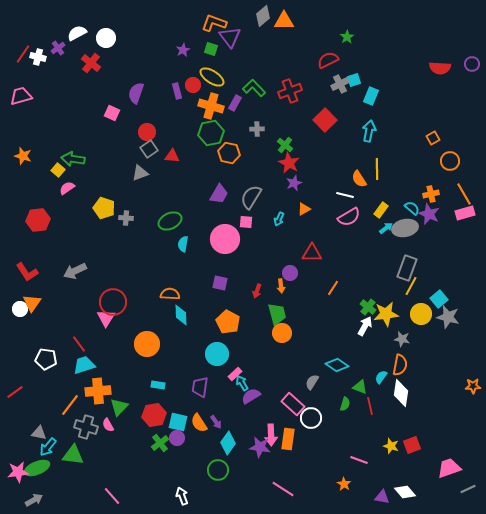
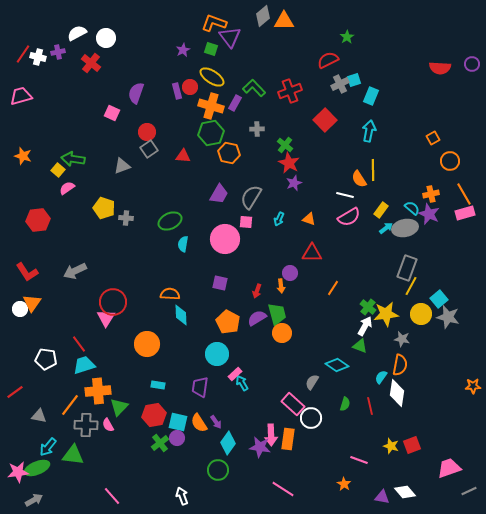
purple cross at (58, 48): moved 4 px down; rotated 24 degrees clockwise
red circle at (193, 85): moved 3 px left, 2 px down
red triangle at (172, 156): moved 11 px right
yellow line at (377, 169): moved 4 px left, 1 px down
gray triangle at (140, 173): moved 18 px left, 7 px up
orange triangle at (304, 209): moved 5 px right, 10 px down; rotated 48 degrees clockwise
green triangle at (360, 387): moved 41 px up
white diamond at (401, 393): moved 4 px left
purple semicircle at (251, 396): moved 6 px right, 78 px up
gray cross at (86, 427): moved 2 px up; rotated 15 degrees counterclockwise
gray triangle at (39, 433): moved 17 px up
gray line at (468, 489): moved 1 px right, 2 px down
